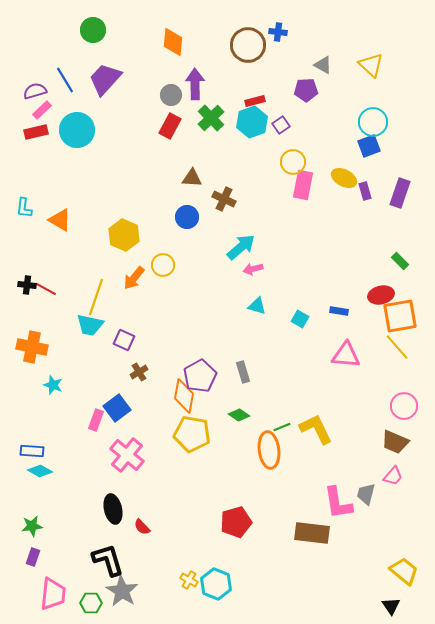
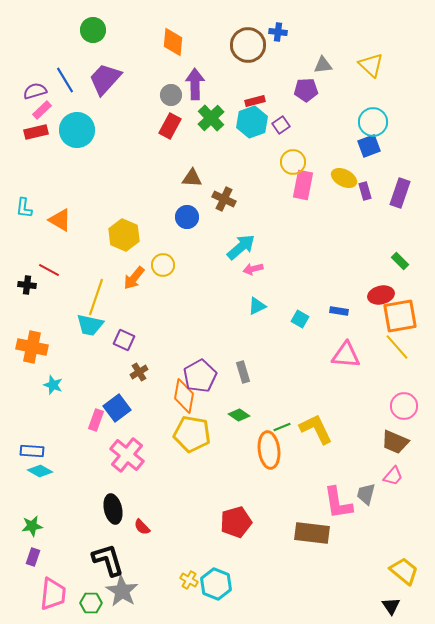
gray triangle at (323, 65): rotated 36 degrees counterclockwise
red line at (46, 289): moved 3 px right, 19 px up
cyan triangle at (257, 306): rotated 42 degrees counterclockwise
